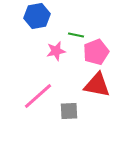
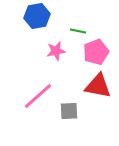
green line: moved 2 px right, 4 px up
red triangle: moved 1 px right, 1 px down
